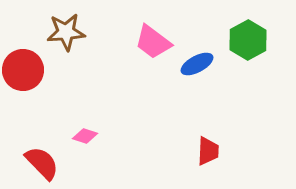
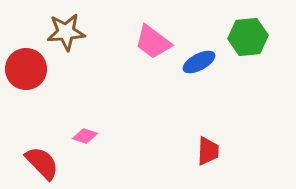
green hexagon: moved 3 px up; rotated 24 degrees clockwise
blue ellipse: moved 2 px right, 2 px up
red circle: moved 3 px right, 1 px up
